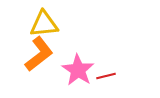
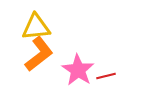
yellow triangle: moved 8 px left, 3 px down
